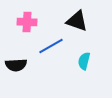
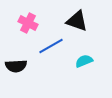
pink cross: moved 1 px right, 1 px down; rotated 24 degrees clockwise
cyan semicircle: rotated 54 degrees clockwise
black semicircle: moved 1 px down
